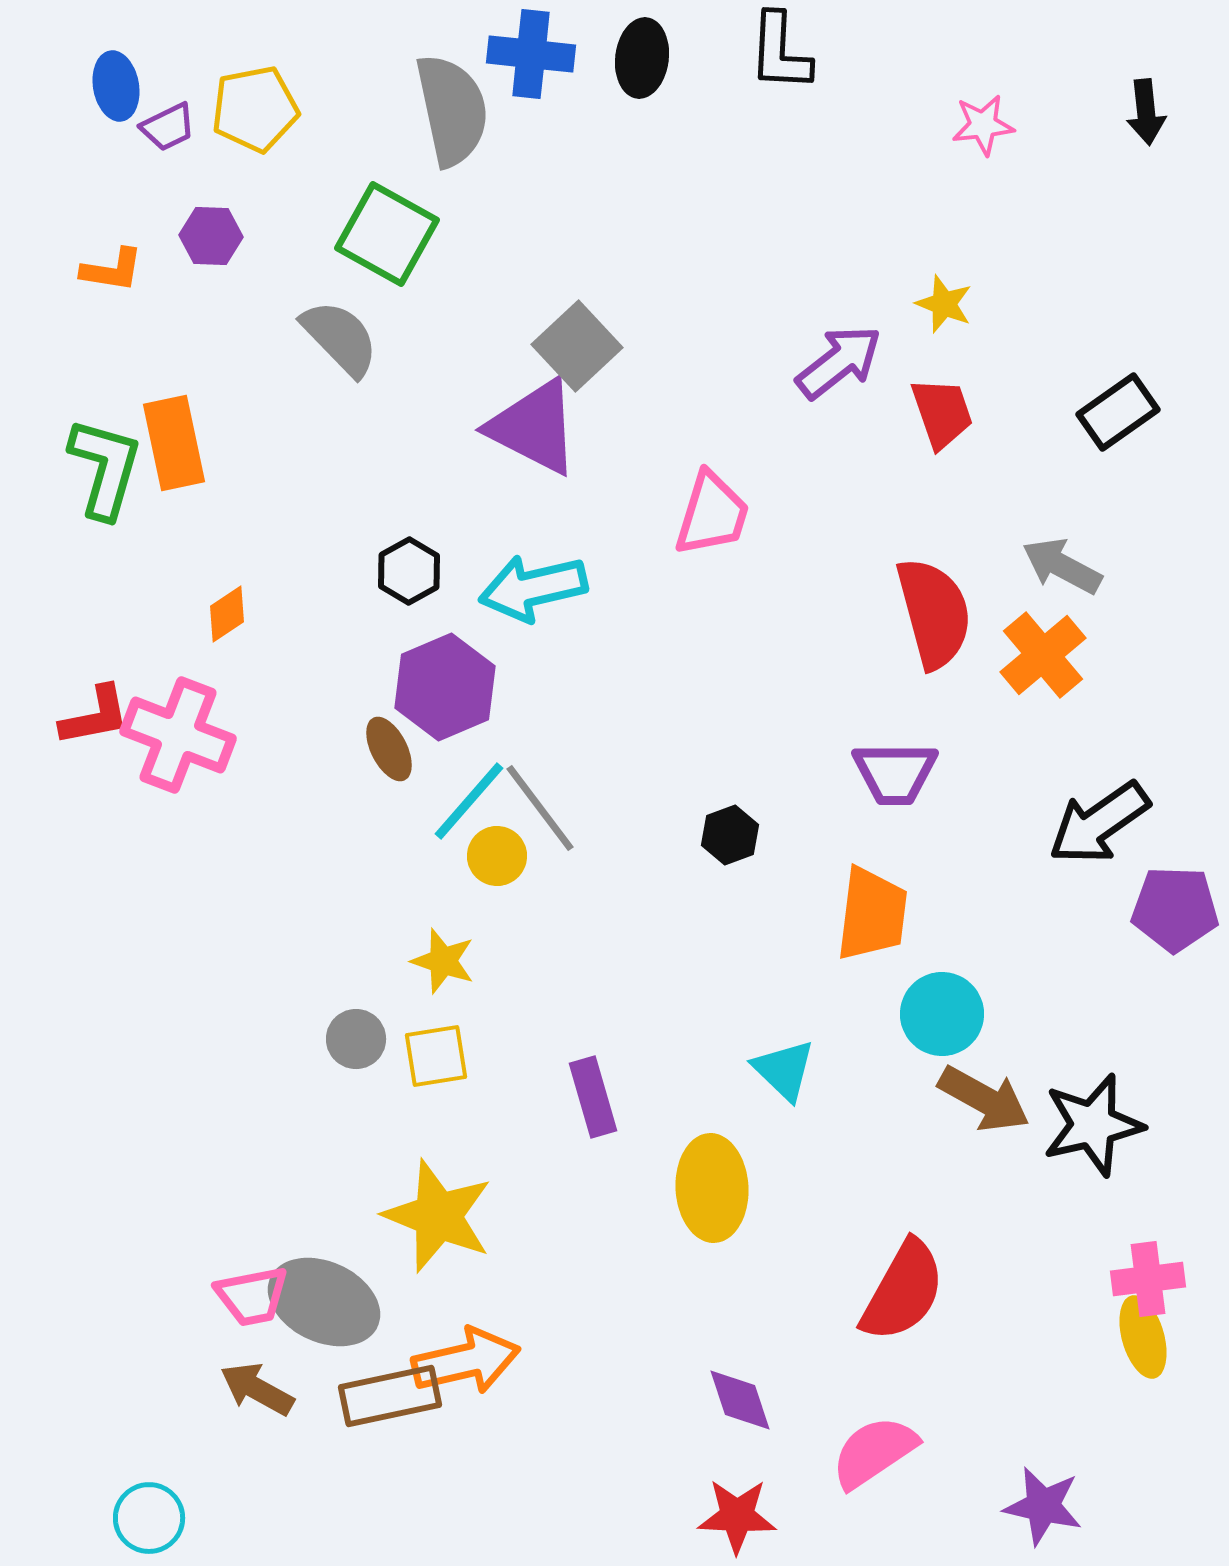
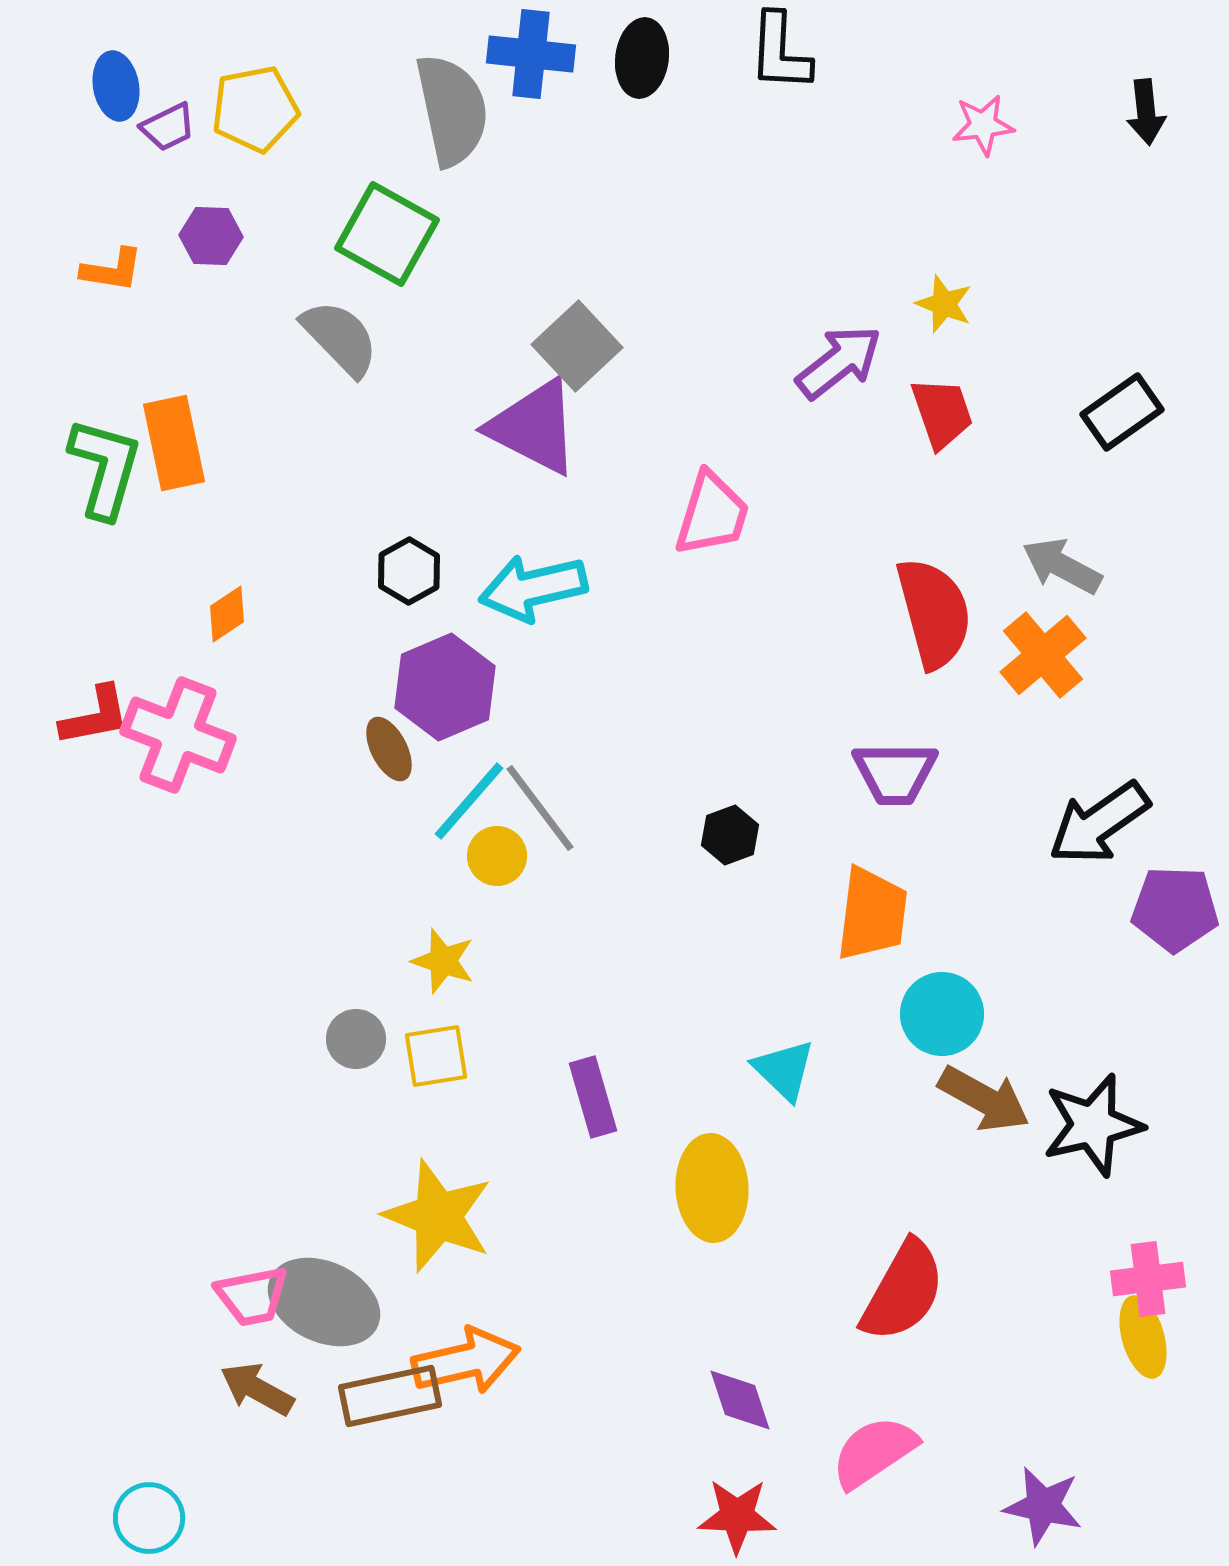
black rectangle at (1118, 412): moved 4 px right
